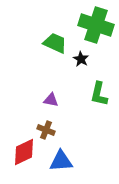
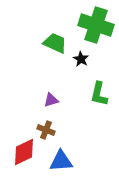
purple triangle: rotated 28 degrees counterclockwise
